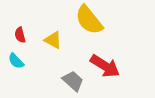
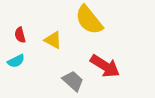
cyan semicircle: rotated 72 degrees counterclockwise
